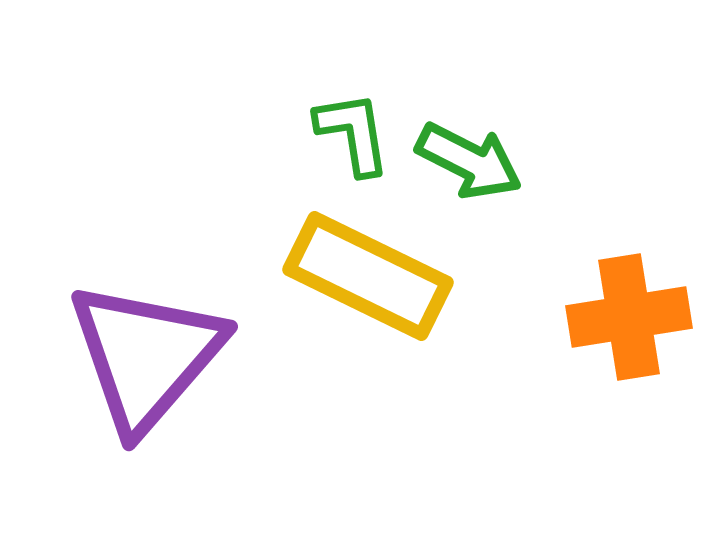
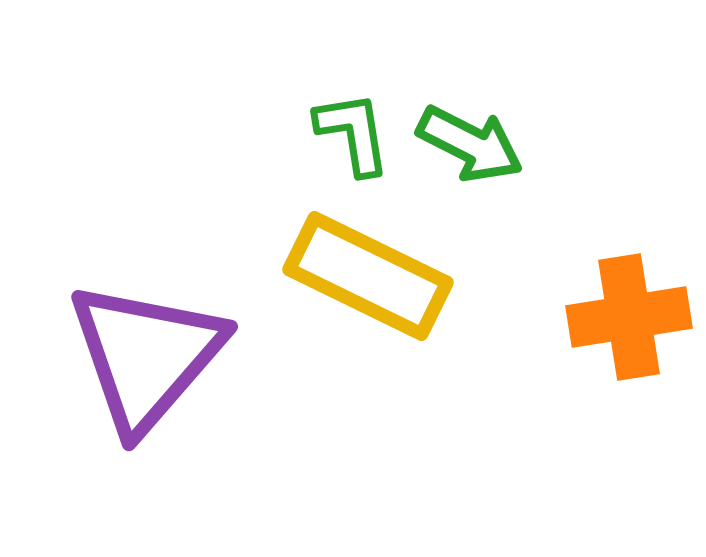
green arrow: moved 1 px right, 17 px up
